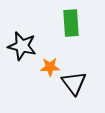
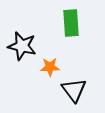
black triangle: moved 7 px down
